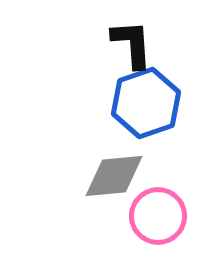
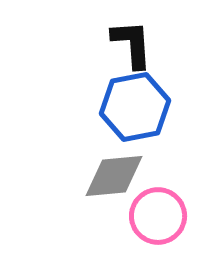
blue hexagon: moved 11 px left, 4 px down; rotated 8 degrees clockwise
